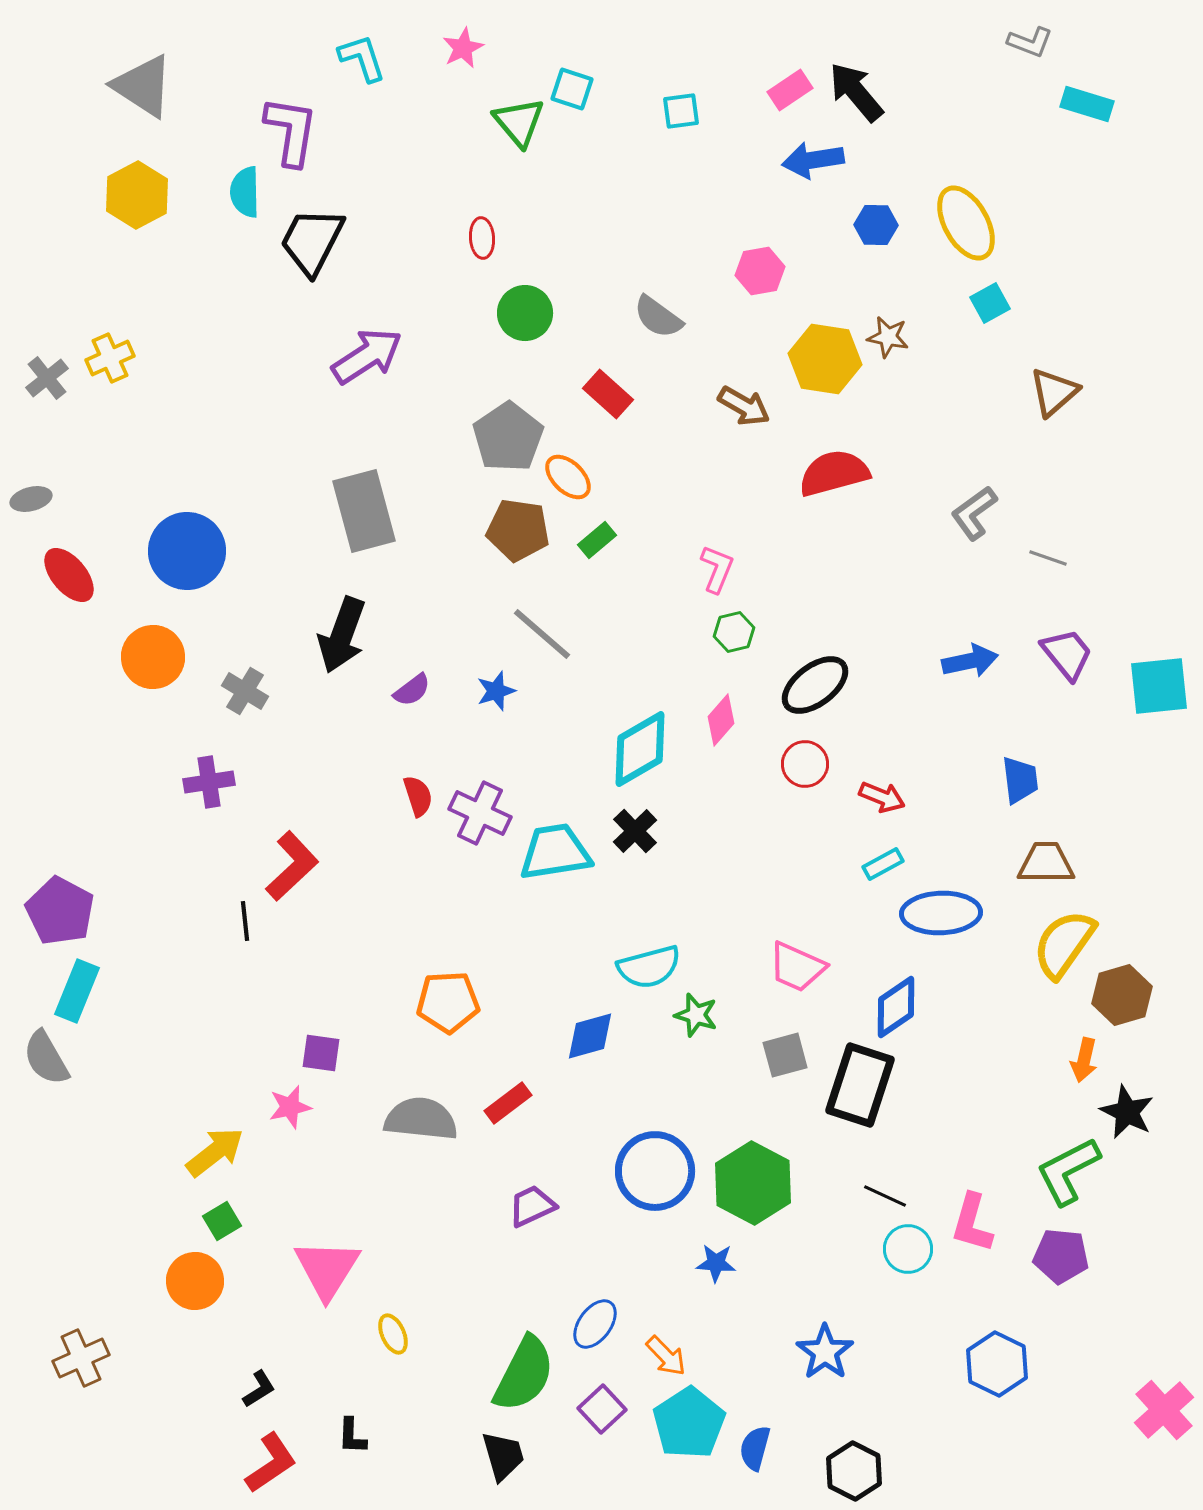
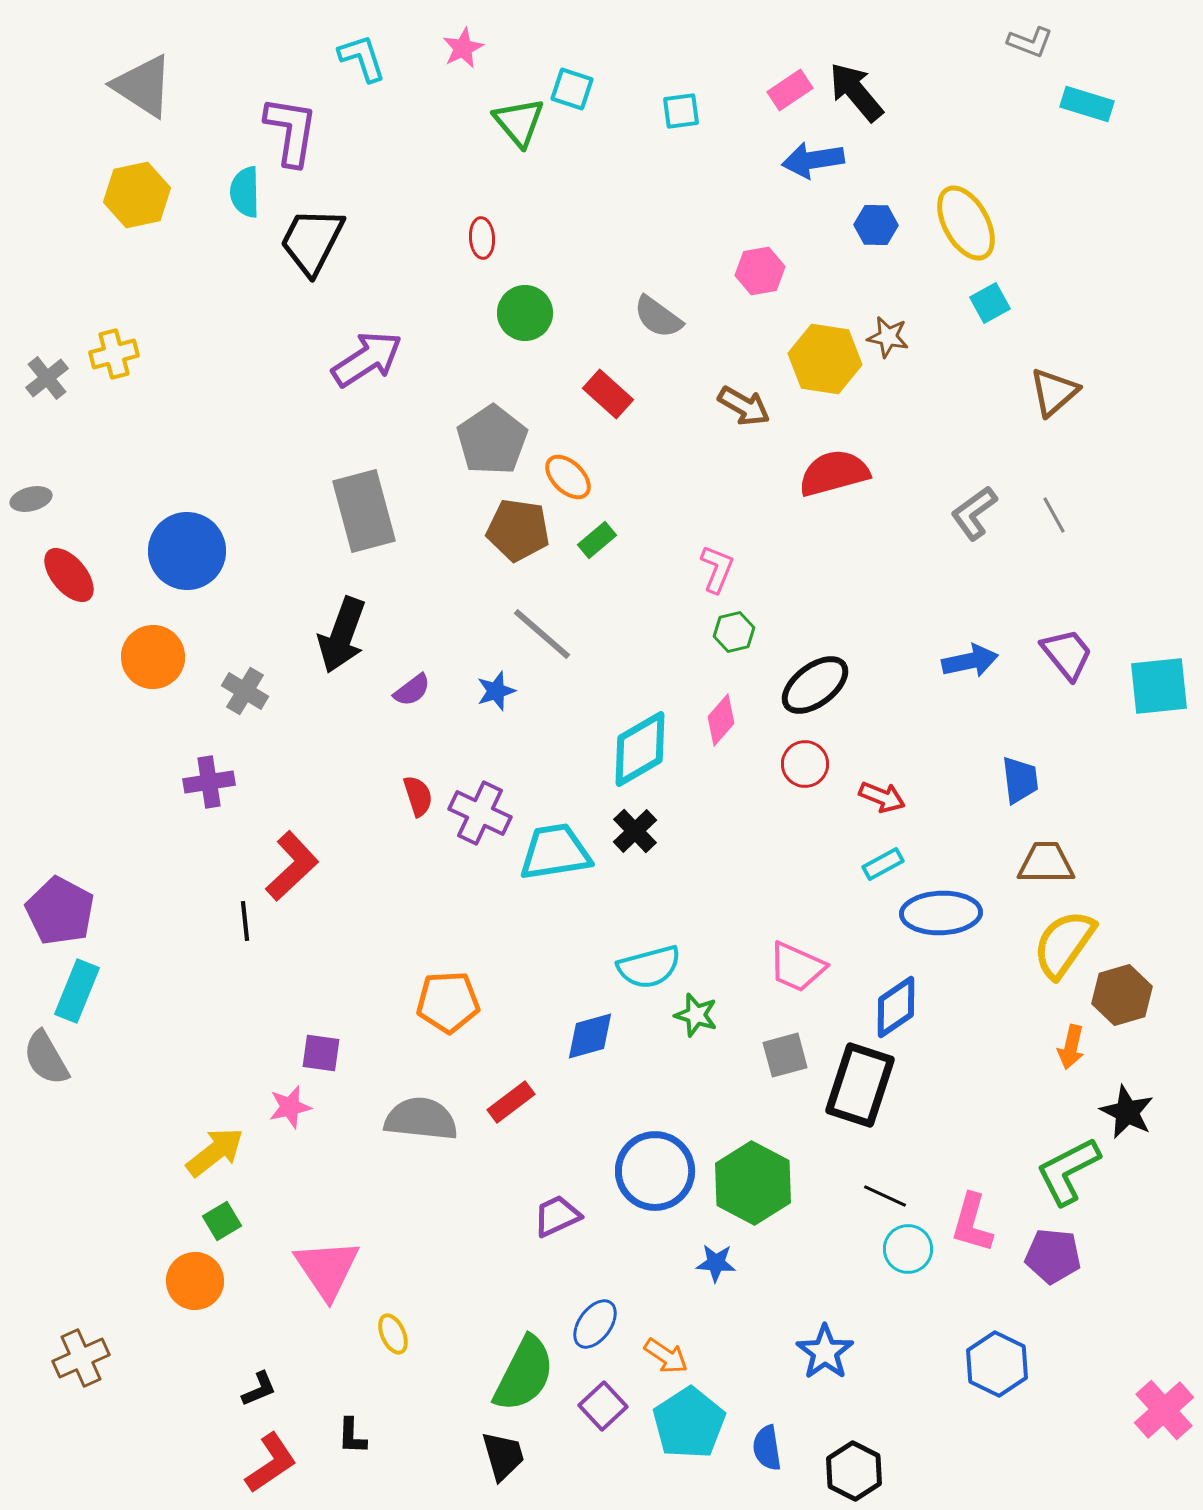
yellow hexagon at (137, 195): rotated 16 degrees clockwise
purple arrow at (367, 356): moved 3 px down
yellow cross at (110, 358): moved 4 px right, 4 px up; rotated 9 degrees clockwise
gray pentagon at (508, 437): moved 16 px left, 3 px down
gray line at (1048, 558): moved 6 px right, 43 px up; rotated 42 degrees clockwise
orange arrow at (1084, 1060): moved 13 px left, 13 px up
red rectangle at (508, 1103): moved 3 px right, 1 px up
purple trapezoid at (532, 1206): moved 25 px right, 10 px down
purple pentagon at (1061, 1256): moved 8 px left
pink triangle at (327, 1269): rotated 6 degrees counterclockwise
orange arrow at (666, 1356): rotated 12 degrees counterclockwise
black L-shape at (259, 1389): rotated 9 degrees clockwise
purple square at (602, 1409): moved 1 px right, 3 px up
blue semicircle at (755, 1448): moved 12 px right; rotated 24 degrees counterclockwise
